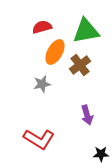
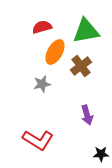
brown cross: moved 1 px right, 1 px down
red L-shape: moved 1 px left, 1 px down
